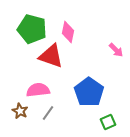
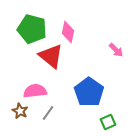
red triangle: rotated 20 degrees clockwise
pink semicircle: moved 3 px left, 1 px down
